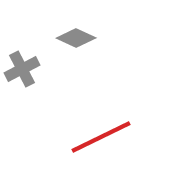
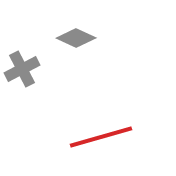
red line: rotated 10 degrees clockwise
